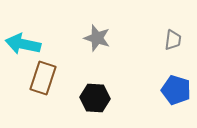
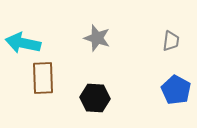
gray trapezoid: moved 2 px left, 1 px down
cyan arrow: moved 1 px up
brown rectangle: rotated 20 degrees counterclockwise
blue pentagon: rotated 12 degrees clockwise
